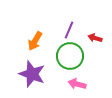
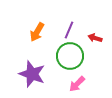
orange arrow: moved 2 px right, 9 px up
pink arrow: rotated 60 degrees counterclockwise
